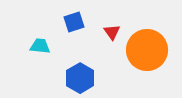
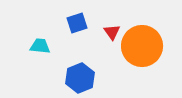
blue square: moved 3 px right, 1 px down
orange circle: moved 5 px left, 4 px up
blue hexagon: rotated 8 degrees clockwise
